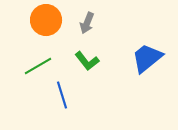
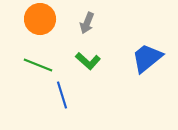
orange circle: moved 6 px left, 1 px up
green L-shape: moved 1 px right; rotated 10 degrees counterclockwise
green line: moved 1 px up; rotated 52 degrees clockwise
